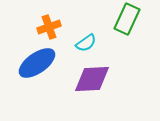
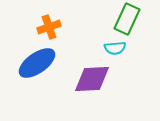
cyan semicircle: moved 29 px right, 5 px down; rotated 30 degrees clockwise
